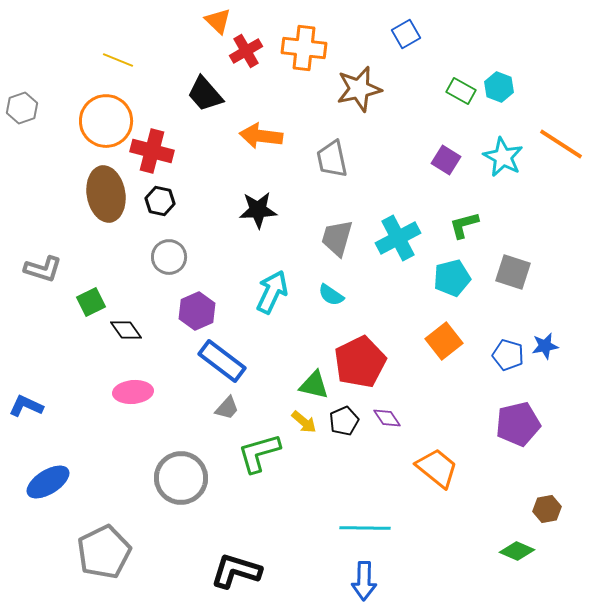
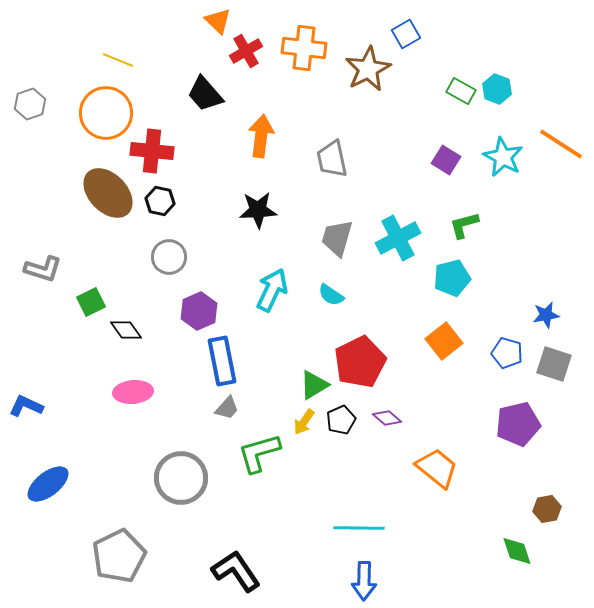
cyan hexagon at (499, 87): moved 2 px left, 2 px down
brown star at (359, 89): moved 9 px right, 20 px up; rotated 15 degrees counterclockwise
gray hexagon at (22, 108): moved 8 px right, 4 px up
orange circle at (106, 121): moved 8 px up
orange arrow at (261, 136): rotated 90 degrees clockwise
red cross at (152, 151): rotated 9 degrees counterclockwise
brown ellipse at (106, 194): moved 2 px right, 1 px up; rotated 34 degrees counterclockwise
gray square at (513, 272): moved 41 px right, 92 px down
cyan arrow at (272, 292): moved 2 px up
purple hexagon at (197, 311): moved 2 px right
blue star at (545, 346): moved 1 px right, 31 px up
blue pentagon at (508, 355): moved 1 px left, 2 px up
blue rectangle at (222, 361): rotated 42 degrees clockwise
green triangle at (314, 385): rotated 44 degrees counterclockwise
purple diamond at (387, 418): rotated 16 degrees counterclockwise
black pentagon at (344, 421): moved 3 px left, 1 px up
yellow arrow at (304, 422): rotated 84 degrees clockwise
blue ellipse at (48, 482): moved 2 px down; rotated 6 degrees counterclockwise
cyan line at (365, 528): moved 6 px left
green diamond at (517, 551): rotated 48 degrees clockwise
gray pentagon at (104, 552): moved 15 px right, 4 px down
black L-shape at (236, 571): rotated 39 degrees clockwise
